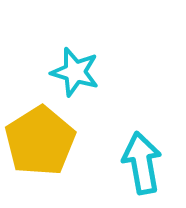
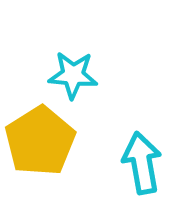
cyan star: moved 2 px left, 3 px down; rotated 12 degrees counterclockwise
